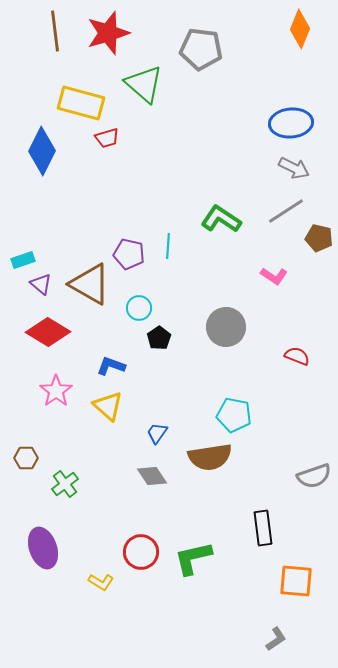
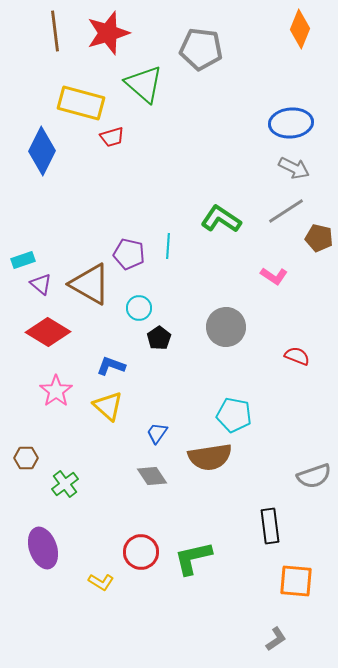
red trapezoid at (107, 138): moved 5 px right, 1 px up
black rectangle at (263, 528): moved 7 px right, 2 px up
